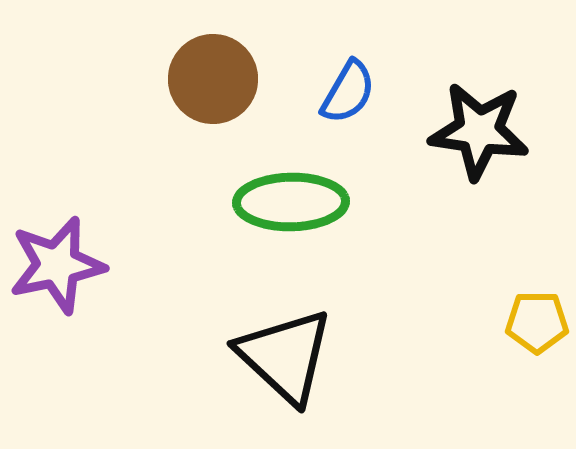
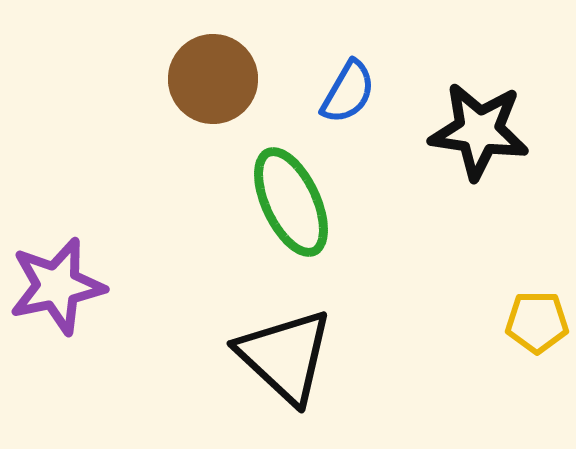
green ellipse: rotated 66 degrees clockwise
purple star: moved 21 px down
